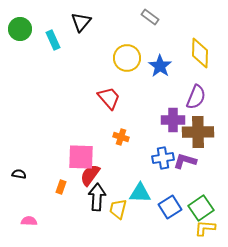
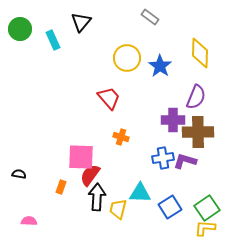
green square: moved 6 px right
